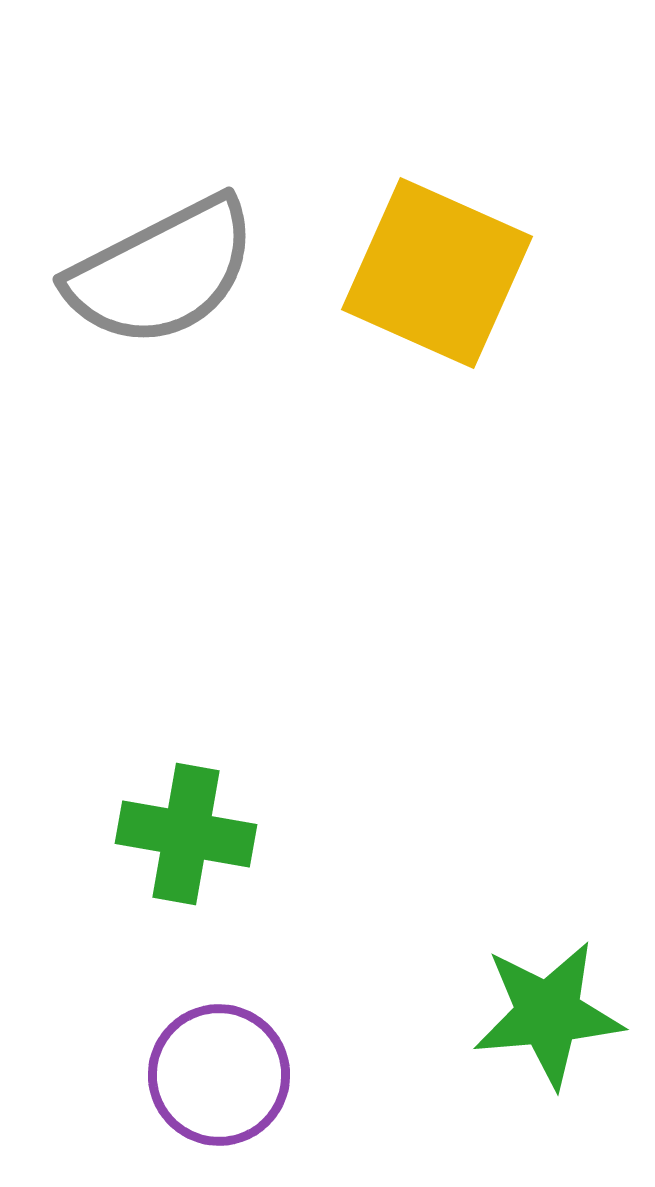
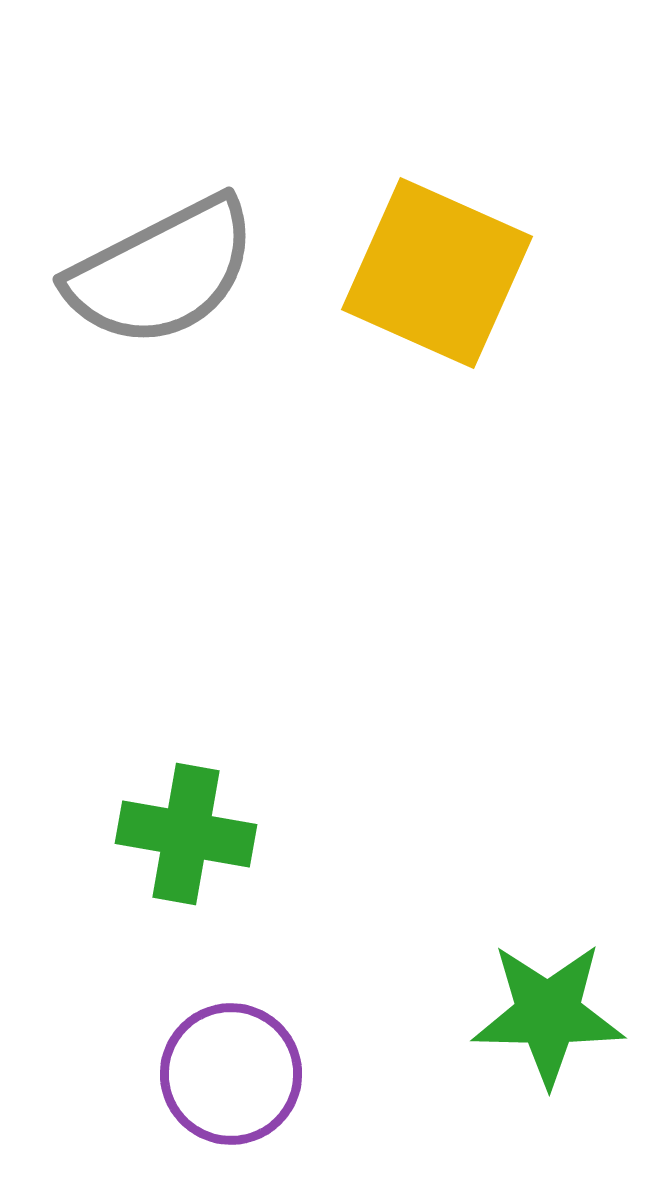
green star: rotated 6 degrees clockwise
purple circle: moved 12 px right, 1 px up
